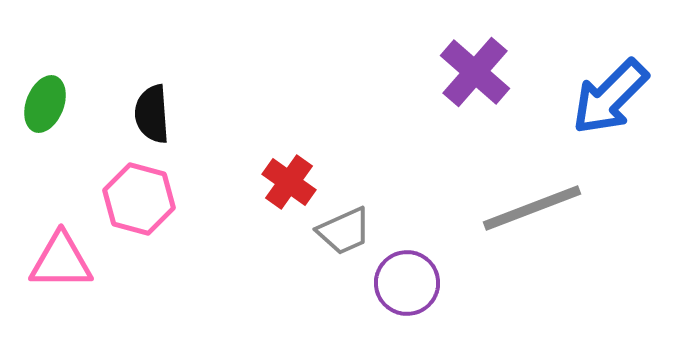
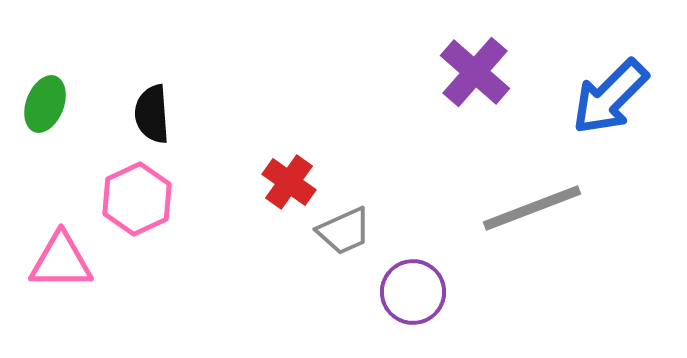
pink hexagon: moved 2 px left; rotated 20 degrees clockwise
purple circle: moved 6 px right, 9 px down
